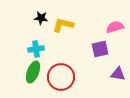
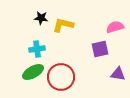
cyan cross: moved 1 px right
green ellipse: rotated 40 degrees clockwise
